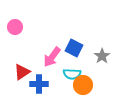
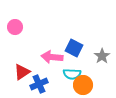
pink arrow: rotated 60 degrees clockwise
blue cross: rotated 24 degrees counterclockwise
